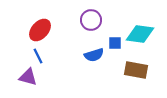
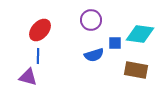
blue line: rotated 28 degrees clockwise
